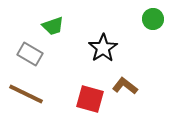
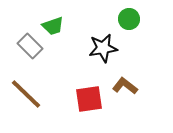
green circle: moved 24 px left
black star: rotated 24 degrees clockwise
gray rectangle: moved 8 px up; rotated 15 degrees clockwise
brown line: rotated 18 degrees clockwise
red square: moved 1 px left; rotated 24 degrees counterclockwise
